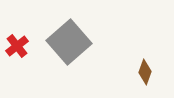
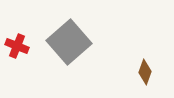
red cross: rotated 30 degrees counterclockwise
